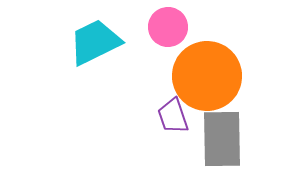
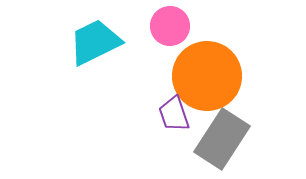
pink circle: moved 2 px right, 1 px up
purple trapezoid: moved 1 px right, 2 px up
gray rectangle: rotated 34 degrees clockwise
